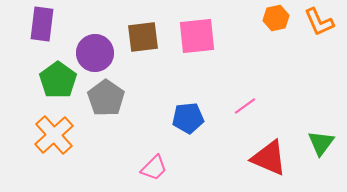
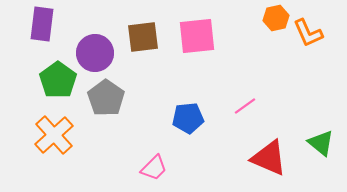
orange L-shape: moved 11 px left, 11 px down
green triangle: rotated 28 degrees counterclockwise
